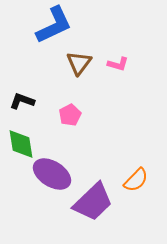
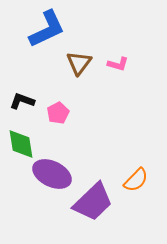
blue L-shape: moved 7 px left, 4 px down
pink pentagon: moved 12 px left, 2 px up
purple ellipse: rotated 6 degrees counterclockwise
